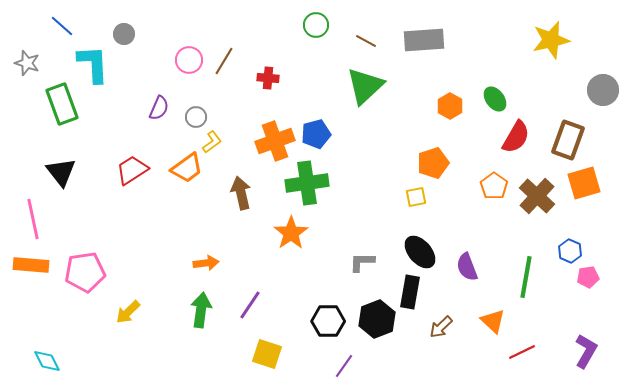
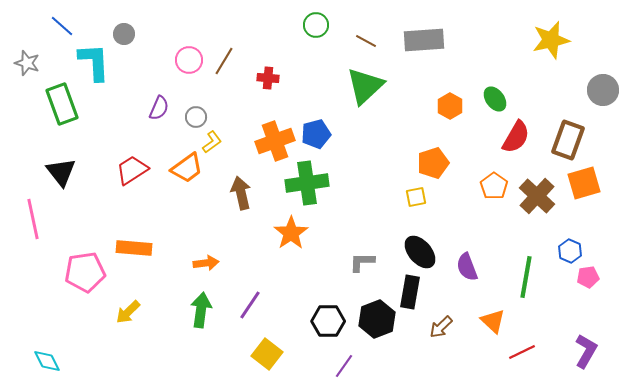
cyan L-shape at (93, 64): moved 1 px right, 2 px up
orange rectangle at (31, 265): moved 103 px right, 17 px up
yellow square at (267, 354): rotated 20 degrees clockwise
